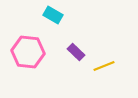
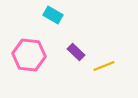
pink hexagon: moved 1 px right, 3 px down
